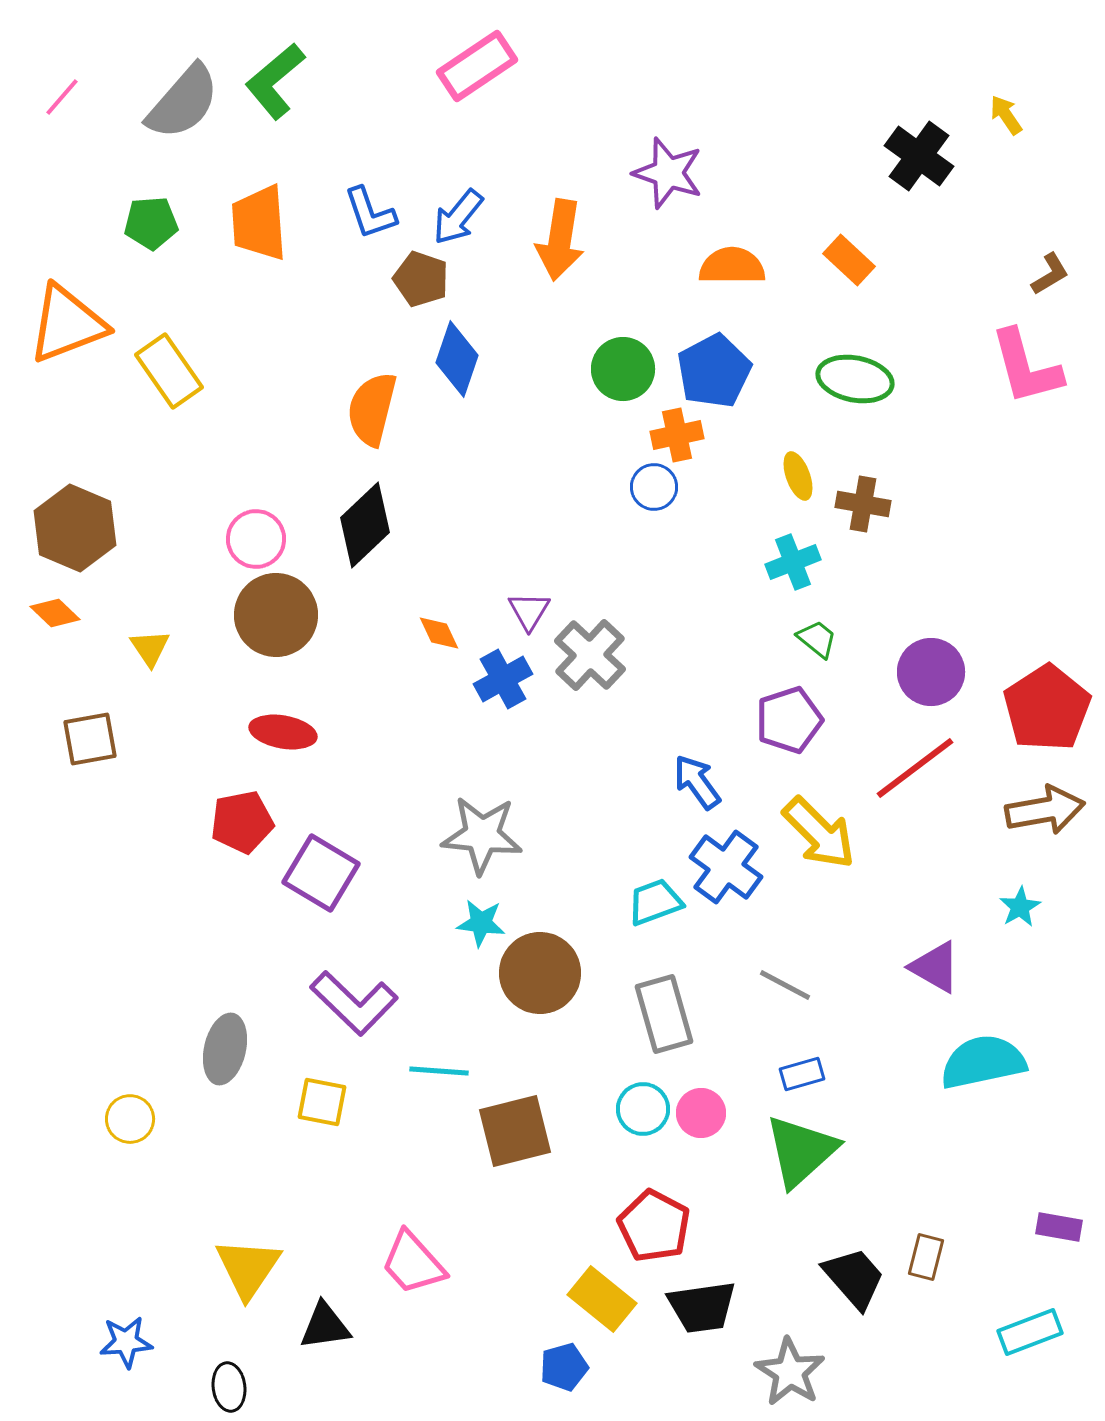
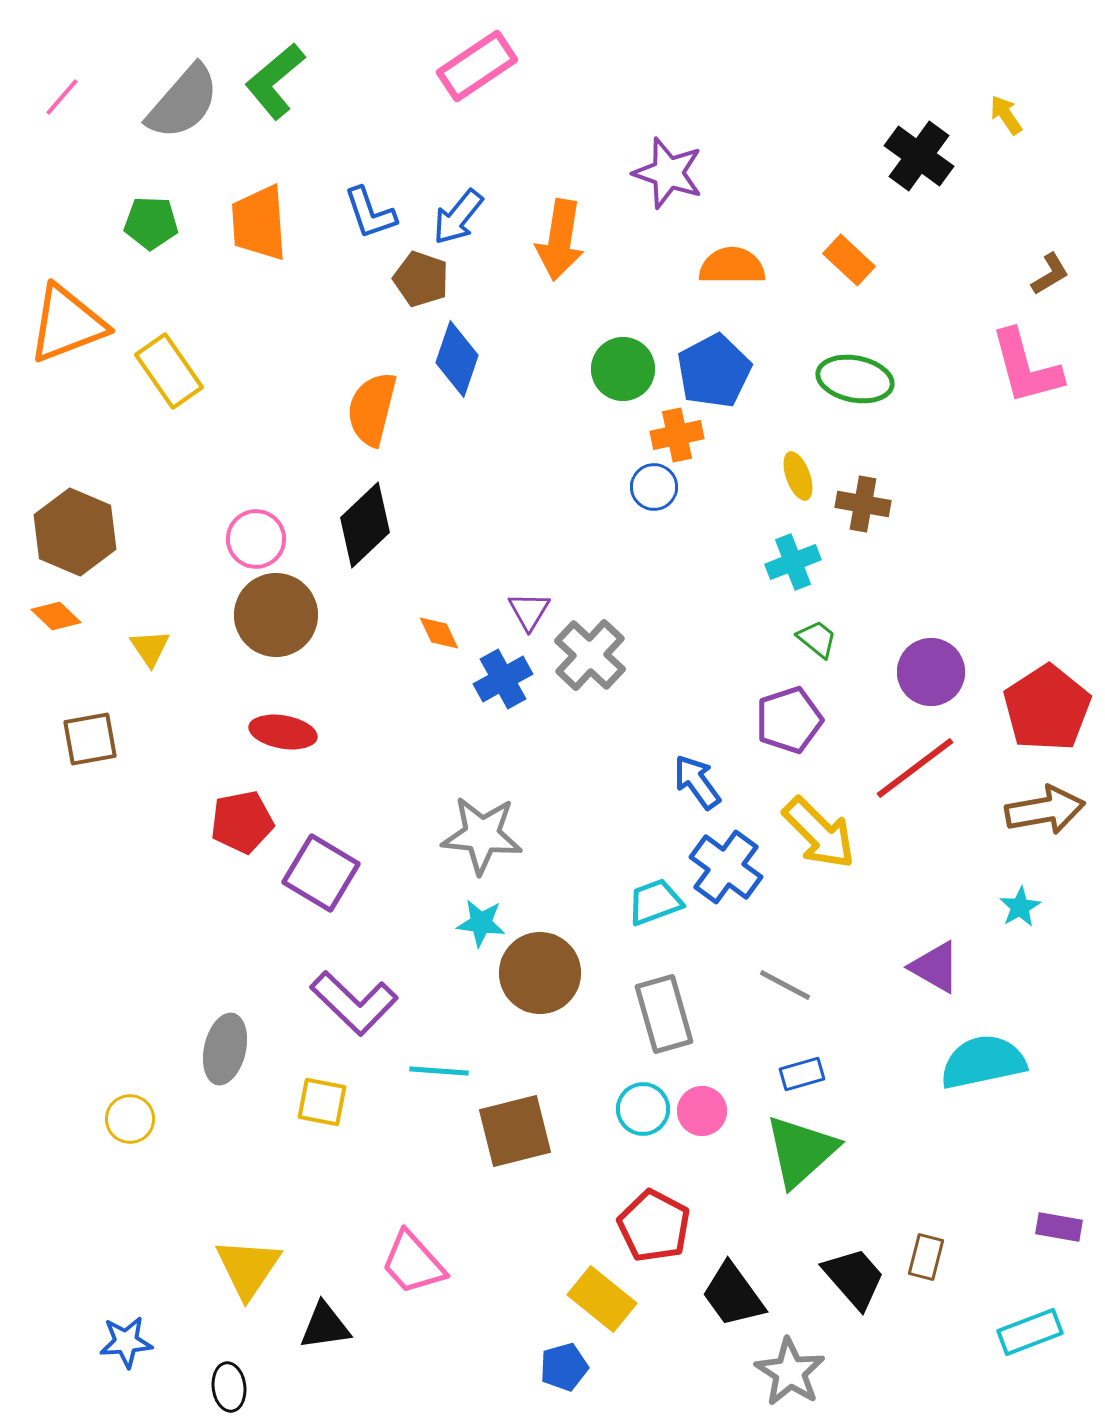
green pentagon at (151, 223): rotated 6 degrees clockwise
brown hexagon at (75, 528): moved 4 px down
orange diamond at (55, 613): moved 1 px right, 3 px down
pink circle at (701, 1113): moved 1 px right, 2 px up
black trapezoid at (702, 1307): moved 31 px right, 12 px up; rotated 62 degrees clockwise
